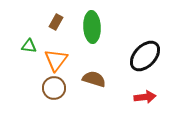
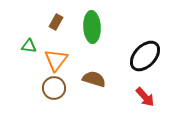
red arrow: rotated 55 degrees clockwise
